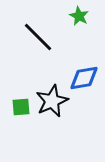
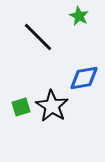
black star: moved 5 px down; rotated 16 degrees counterclockwise
green square: rotated 12 degrees counterclockwise
